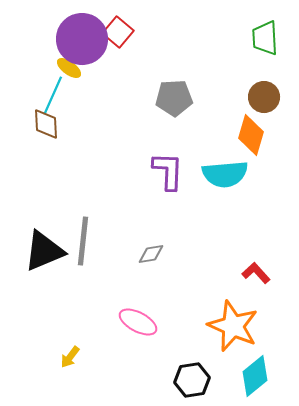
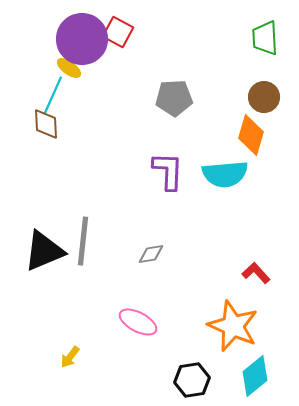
red square: rotated 12 degrees counterclockwise
